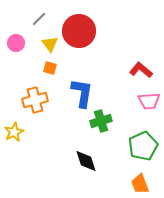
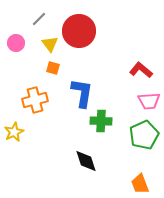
orange square: moved 3 px right
green cross: rotated 20 degrees clockwise
green pentagon: moved 1 px right, 11 px up
